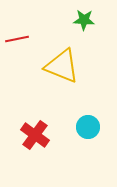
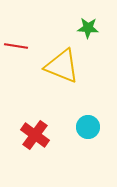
green star: moved 4 px right, 8 px down
red line: moved 1 px left, 7 px down; rotated 20 degrees clockwise
